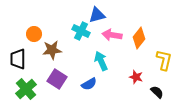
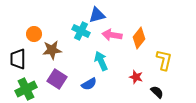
green cross: rotated 15 degrees clockwise
